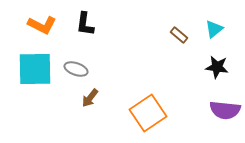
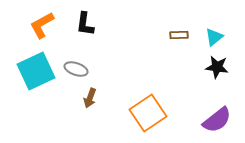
orange L-shape: rotated 124 degrees clockwise
cyan triangle: moved 8 px down
brown rectangle: rotated 42 degrees counterclockwise
cyan square: moved 1 px right, 2 px down; rotated 24 degrees counterclockwise
brown arrow: rotated 18 degrees counterclockwise
purple semicircle: moved 8 px left, 10 px down; rotated 44 degrees counterclockwise
